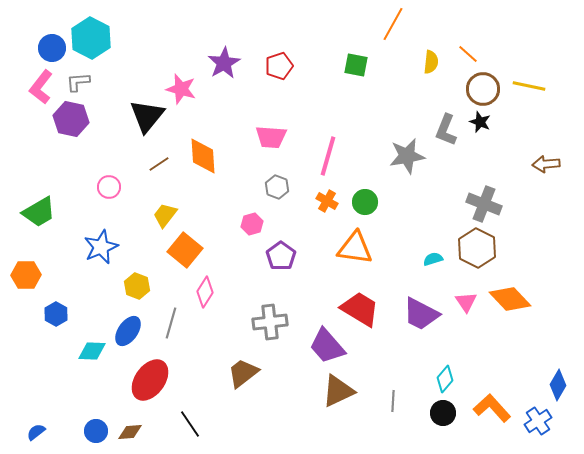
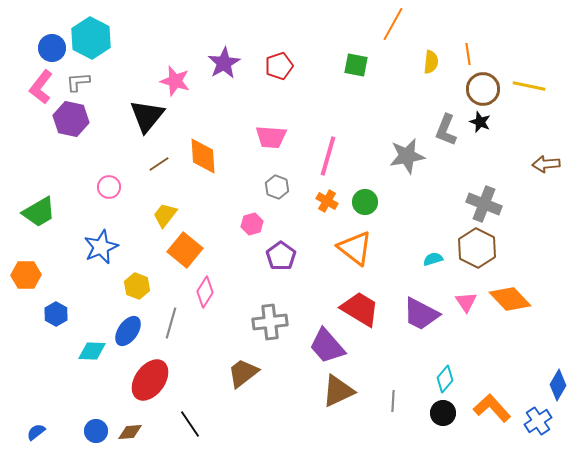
orange line at (468, 54): rotated 40 degrees clockwise
pink star at (181, 89): moved 6 px left, 8 px up
orange triangle at (355, 248): rotated 30 degrees clockwise
